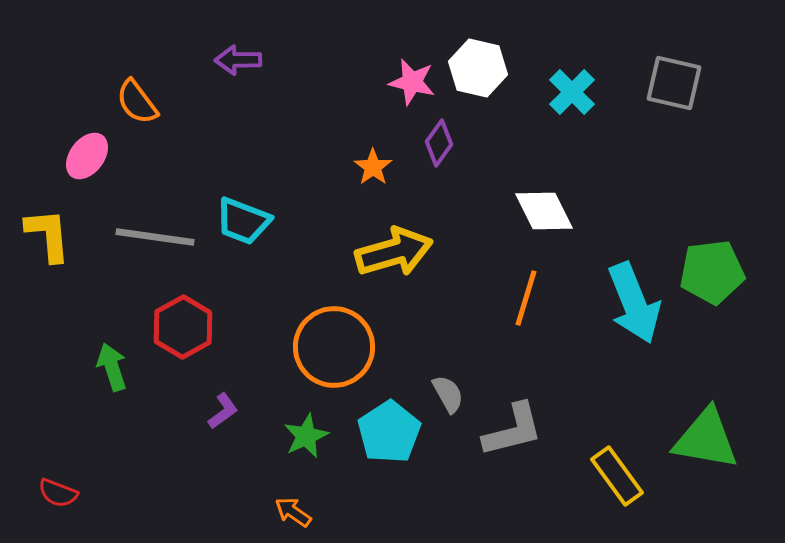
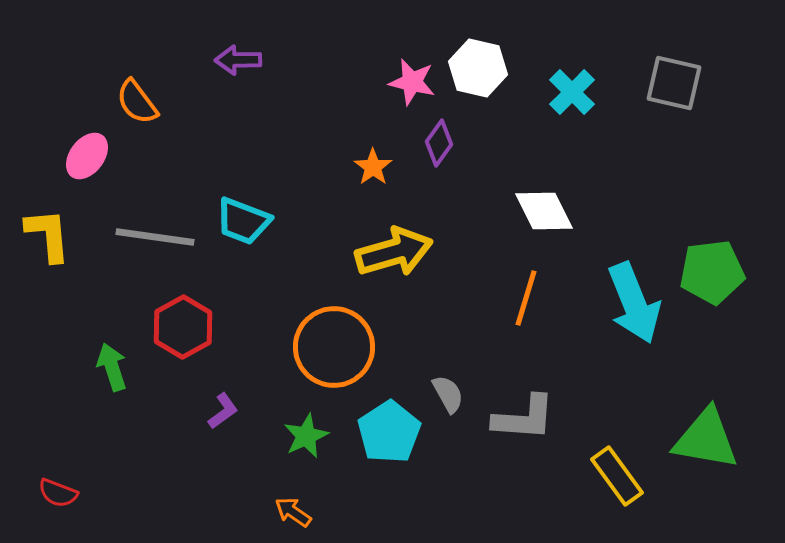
gray L-shape: moved 11 px right, 12 px up; rotated 18 degrees clockwise
